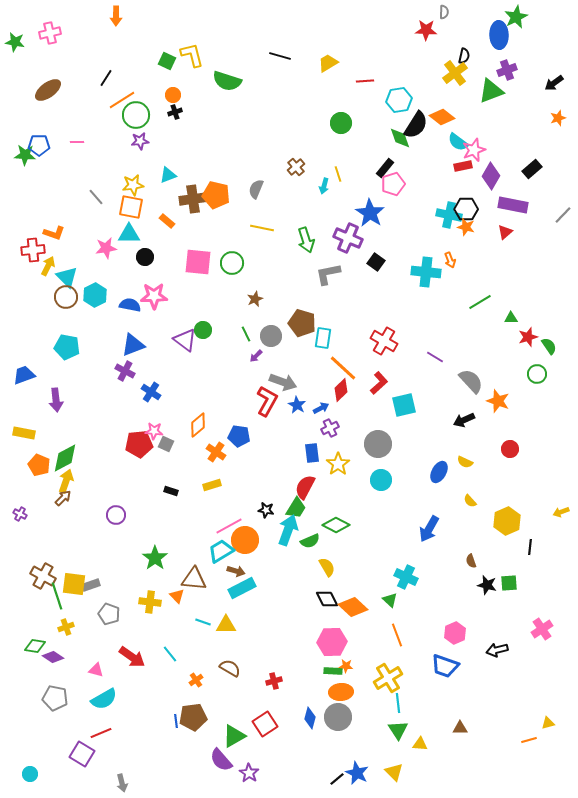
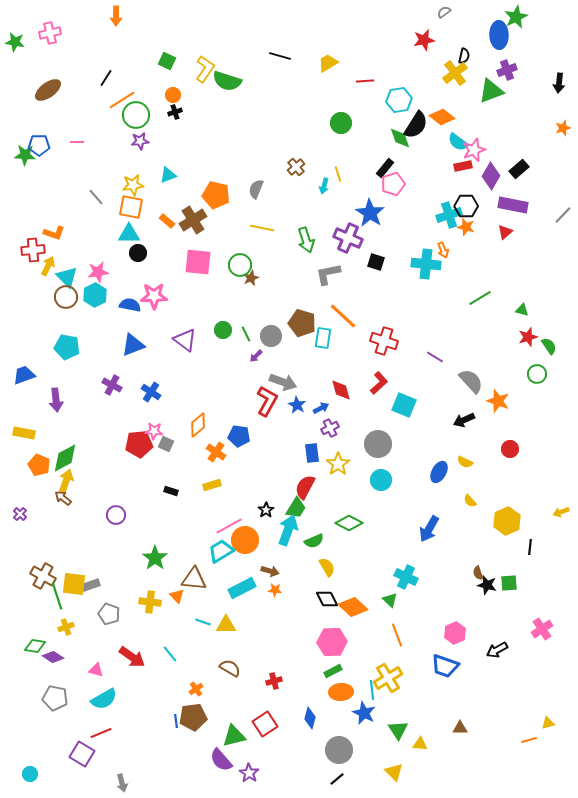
gray semicircle at (444, 12): rotated 128 degrees counterclockwise
red star at (426, 30): moved 2 px left, 10 px down; rotated 15 degrees counterclockwise
yellow L-shape at (192, 55): moved 13 px right, 14 px down; rotated 48 degrees clockwise
black arrow at (554, 83): moved 5 px right; rotated 48 degrees counterclockwise
orange star at (558, 118): moved 5 px right, 10 px down
black rectangle at (532, 169): moved 13 px left
brown cross at (193, 199): moved 21 px down; rotated 24 degrees counterclockwise
black hexagon at (466, 209): moved 3 px up
cyan cross at (449, 215): rotated 30 degrees counterclockwise
pink star at (106, 248): moved 8 px left, 24 px down
black circle at (145, 257): moved 7 px left, 4 px up
orange arrow at (450, 260): moved 7 px left, 10 px up
black square at (376, 262): rotated 18 degrees counterclockwise
green circle at (232, 263): moved 8 px right, 2 px down
cyan cross at (426, 272): moved 8 px up
brown star at (255, 299): moved 4 px left, 21 px up
green line at (480, 302): moved 4 px up
green triangle at (511, 318): moved 11 px right, 8 px up; rotated 16 degrees clockwise
green circle at (203, 330): moved 20 px right
red cross at (384, 341): rotated 12 degrees counterclockwise
orange line at (343, 368): moved 52 px up
purple cross at (125, 371): moved 13 px left, 14 px down
red diamond at (341, 390): rotated 60 degrees counterclockwise
cyan square at (404, 405): rotated 35 degrees clockwise
brown arrow at (63, 498): rotated 96 degrees counterclockwise
black star at (266, 510): rotated 28 degrees clockwise
purple cross at (20, 514): rotated 16 degrees clockwise
green diamond at (336, 525): moved 13 px right, 2 px up
green semicircle at (310, 541): moved 4 px right
brown semicircle at (471, 561): moved 7 px right, 12 px down
brown arrow at (236, 571): moved 34 px right
black arrow at (497, 650): rotated 15 degrees counterclockwise
orange star at (346, 666): moved 71 px left, 76 px up
green rectangle at (333, 671): rotated 30 degrees counterclockwise
orange cross at (196, 680): moved 9 px down
cyan line at (398, 703): moved 26 px left, 13 px up
gray circle at (338, 717): moved 1 px right, 33 px down
green triangle at (234, 736): rotated 15 degrees clockwise
blue star at (357, 773): moved 7 px right, 60 px up
